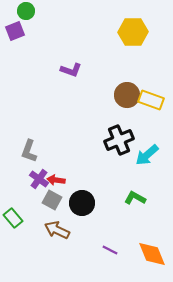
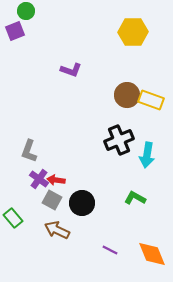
cyan arrow: rotated 40 degrees counterclockwise
